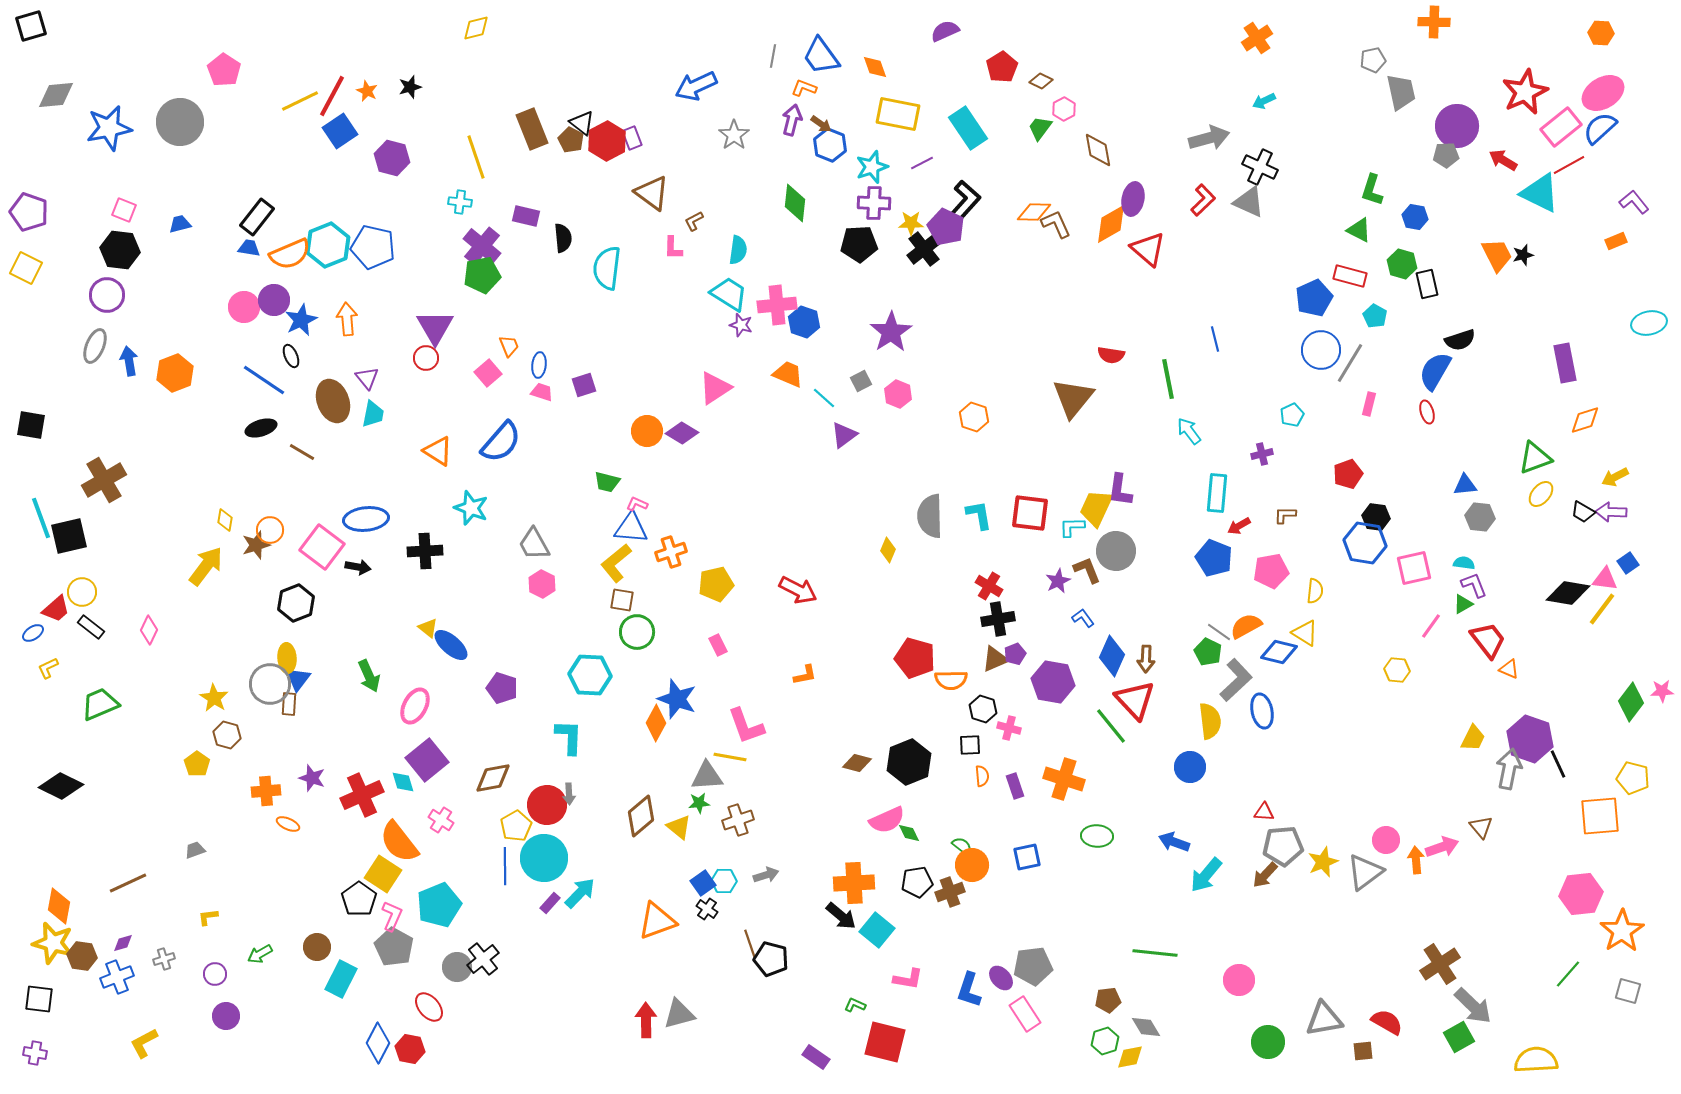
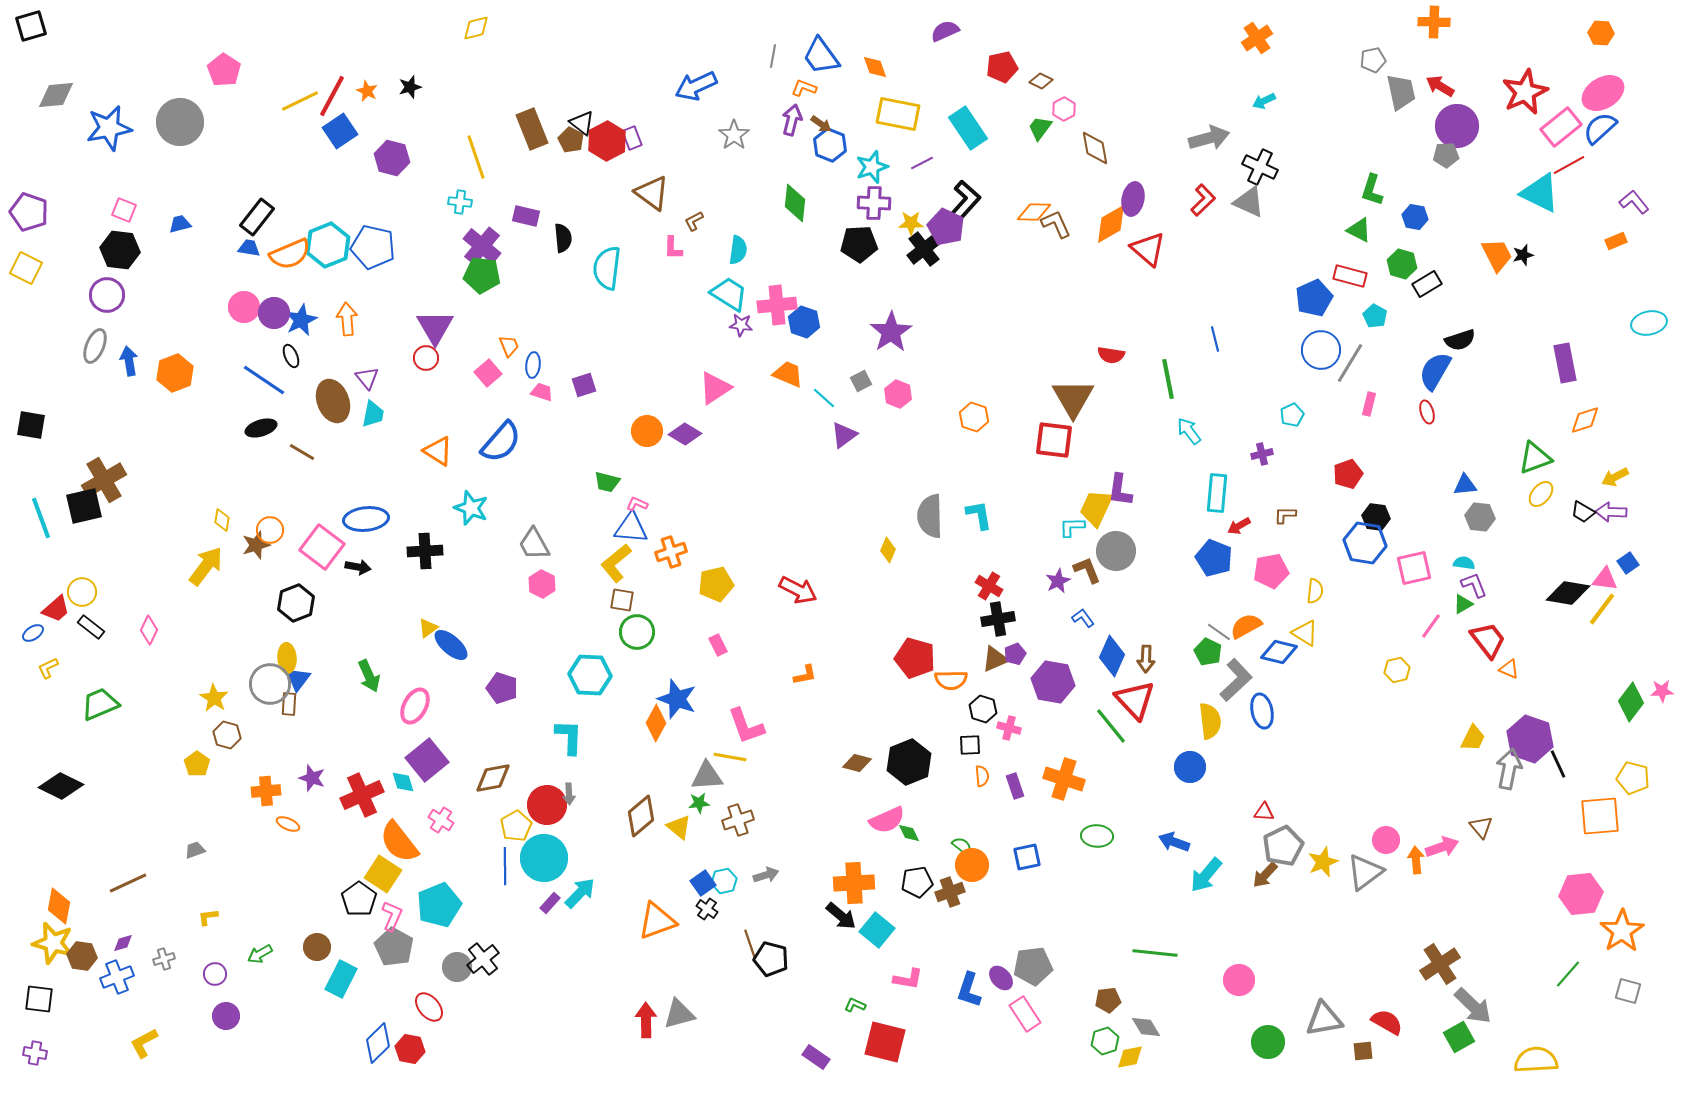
red pentagon at (1002, 67): rotated 20 degrees clockwise
brown diamond at (1098, 150): moved 3 px left, 2 px up
red arrow at (1503, 160): moved 63 px left, 74 px up
green pentagon at (482, 275): rotated 18 degrees clockwise
black rectangle at (1427, 284): rotated 72 degrees clockwise
purple circle at (274, 300): moved 13 px down
purple star at (741, 325): rotated 10 degrees counterclockwise
blue ellipse at (539, 365): moved 6 px left
brown triangle at (1073, 398): rotated 9 degrees counterclockwise
purple diamond at (682, 433): moved 3 px right, 1 px down
red square at (1030, 513): moved 24 px right, 73 px up
yellow diamond at (225, 520): moved 3 px left
black square at (69, 536): moved 15 px right, 30 px up
yellow triangle at (428, 628): rotated 45 degrees clockwise
yellow hexagon at (1397, 670): rotated 20 degrees counterclockwise
gray pentagon at (1283, 846): rotated 21 degrees counterclockwise
cyan hexagon at (724, 881): rotated 15 degrees counterclockwise
blue diamond at (378, 1043): rotated 18 degrees clockwise
